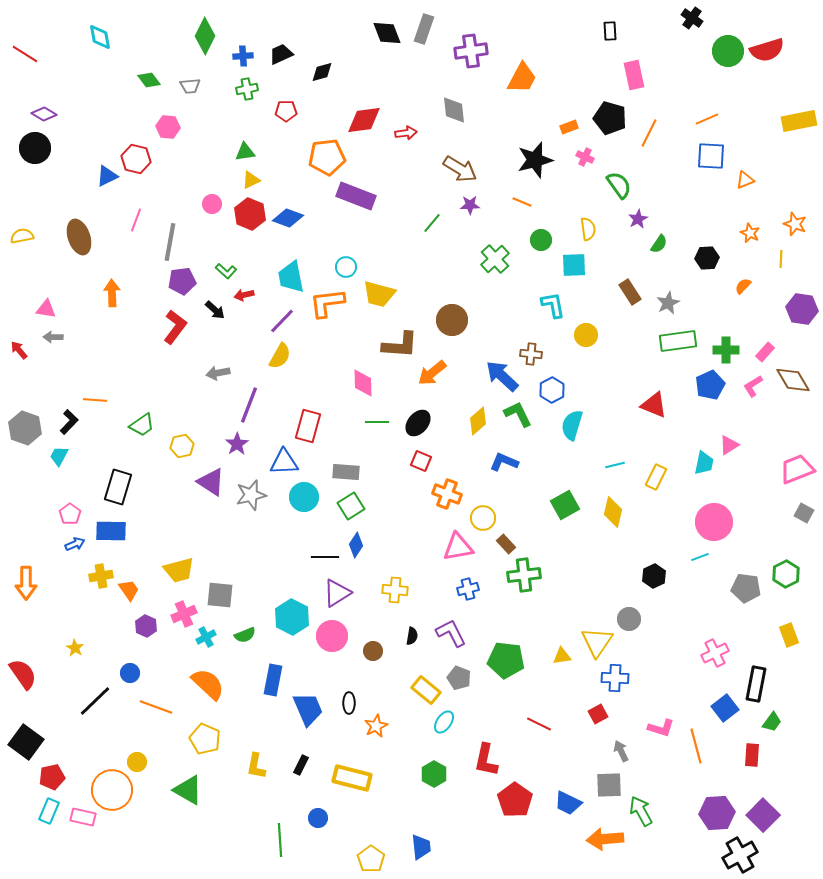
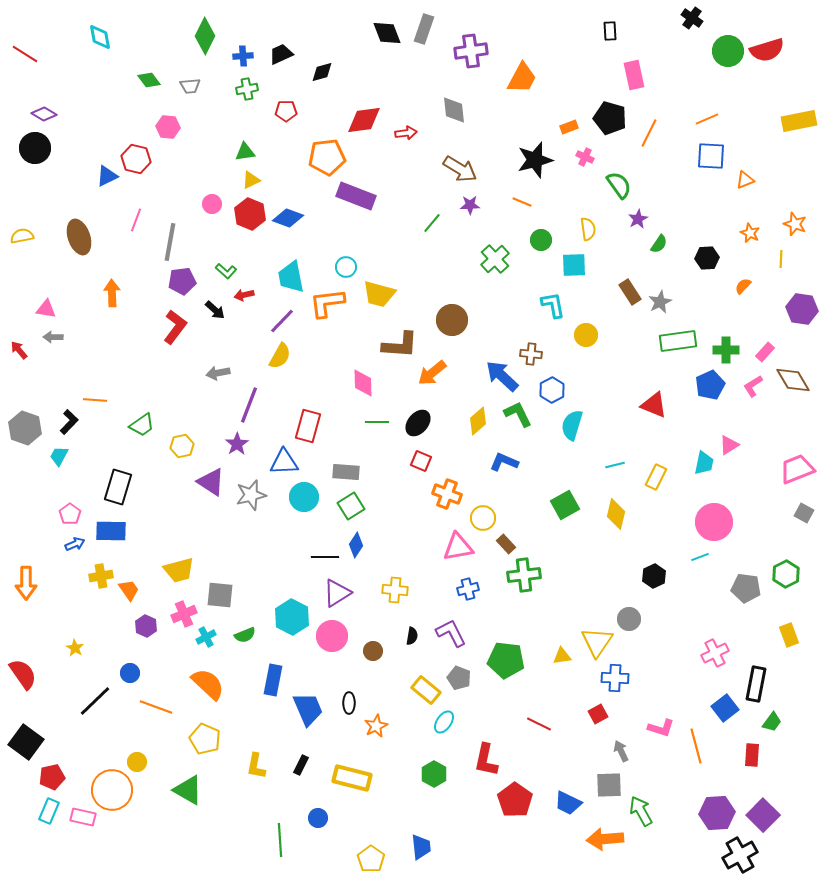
gray star at (668, 303): moved 8 px left, 1 px up
yellow diamond at (613, 512): moved 3 px right, 2 px down
